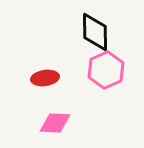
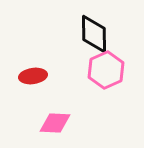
black diamond: moved 1 px left, 2 px down
red ellipse: moved 12 px left, 2 px up
